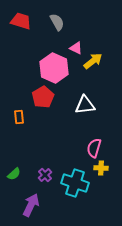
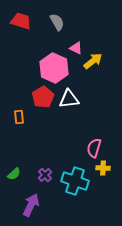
white triangle: moved 16 px left, 6 px up
yellow cross: moved 2 px right
cyan cross: moved 2 px up
